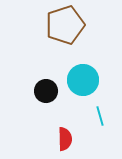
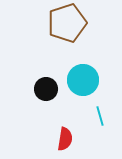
brown pentagon: moved 2 px right, 2 px up
black circle: moved 2 px up
red semicircle: rotated 10 degrees clockwise
